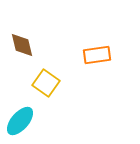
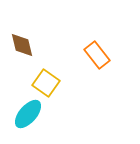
orange rectangle: rotated 60 degrees clockwise
cyan ellipse: moved 8 px right, 7 px up
